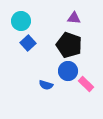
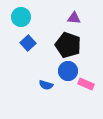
cyan circle: moved 4 px up
black pentagon: moved 1 px left
pink rectangle: rotated 21 degrees counterclockwise
